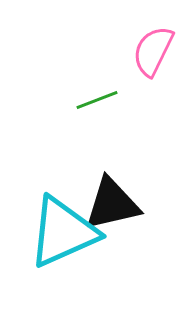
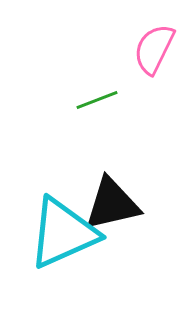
pink semicircle: moved 1 px right, 2 px up
cyan triangle: moved 1 px down
